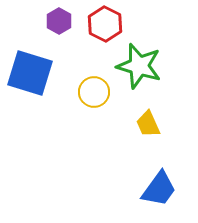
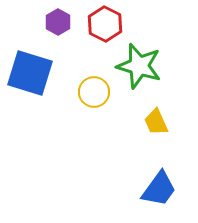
purple hexagon: moved 1 px left, 1 px down
yellow trapezoid: moved 8 px right, 2 px up
